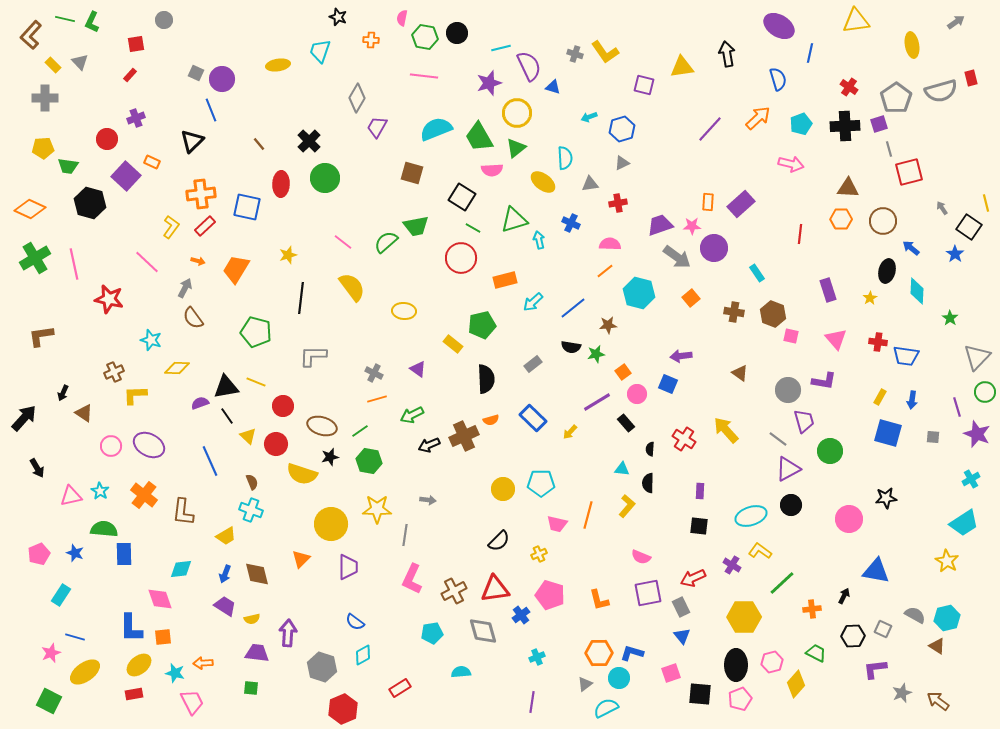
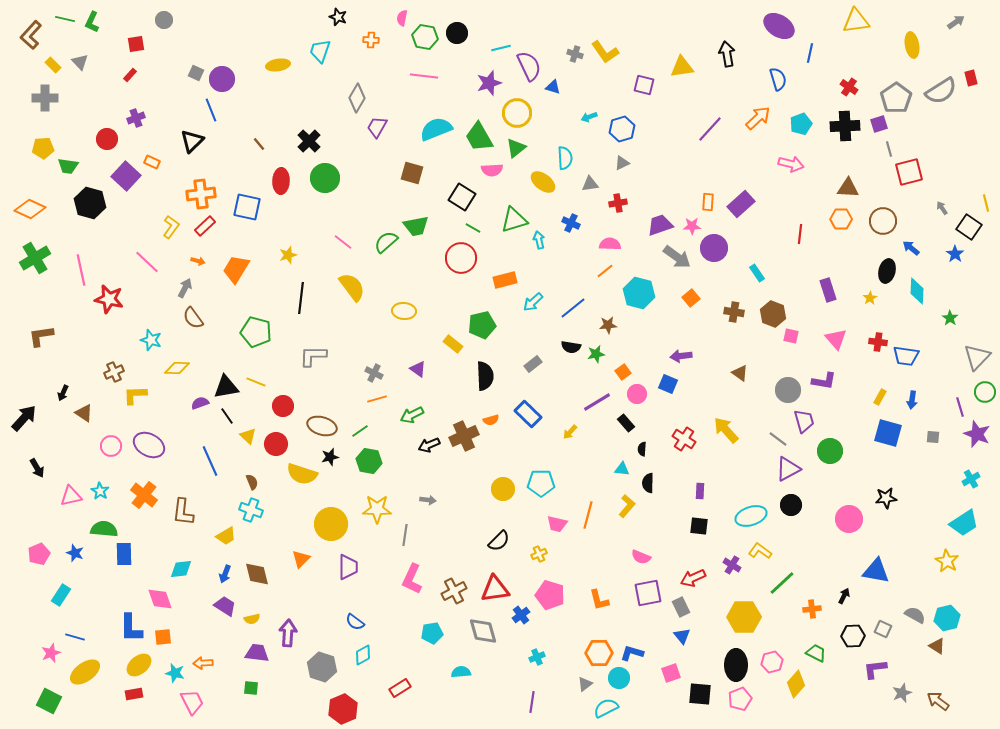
gray semicircle at (941, 91): rotated 16 degrees counterclockwise
red ellipse at (281, 184): moved 3 px up
pink line at (74, 264): moved 7 px right, 6 px down
black semicircle at (486, 379): moved 1 px left, 3 px up
purple line at (957, 407): moved 3 px right
blue rectangle at (533, 418): moved 5 px left, 4 px up
black semicircle at (650, 449): moved 8 px left
